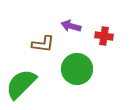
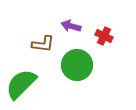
red cross: rotated 18 degrees clockwise
green circle: moved 4 px up
